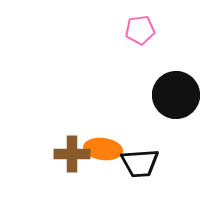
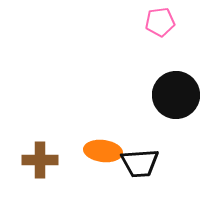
pink pentagon: moved 20 px right, 8 px up
orange ellipse: moved 2 px down
brown cross: moved 32 px left, 6 px down
